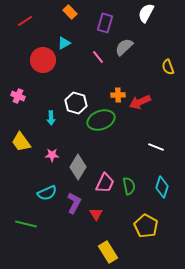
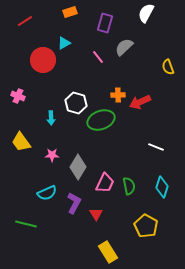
orange rectangle: rotated 64 degrees counterclockwise
